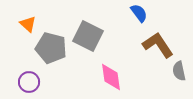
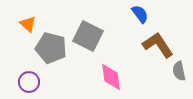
blue semicircle: moved 1 px right, 1 px down
